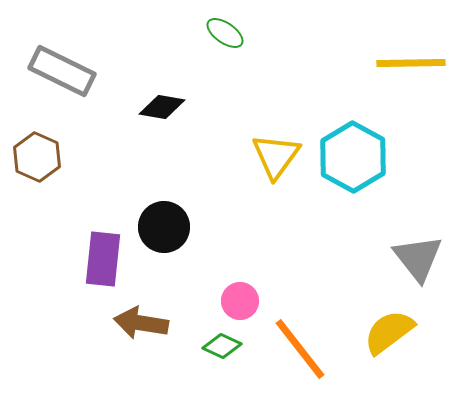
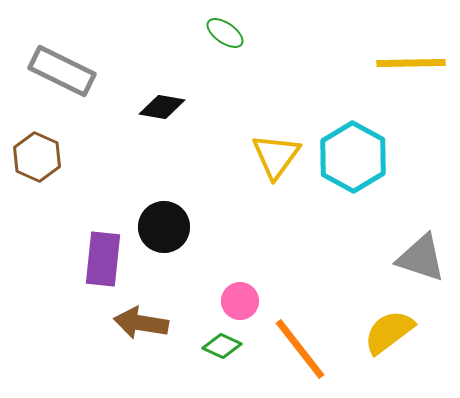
gray triangle: moved 3 px right; rotated 34 degrees counterclockwise
